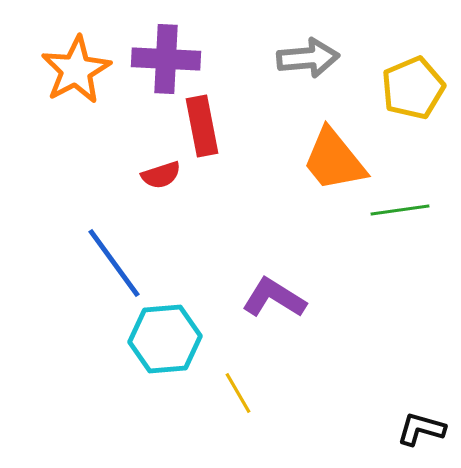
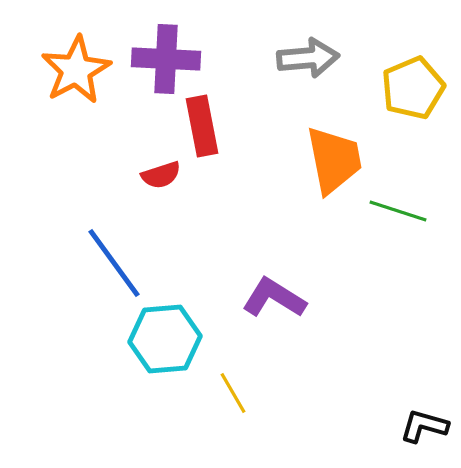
orange trapezoid: rotated 152 degrees counterclockwise
green line: moved 2 px left, 1 px down; rotated 26 degrees clockwise
yellow line: moved 5 px left
black L-shape: moved 3 px right, 3 px up
